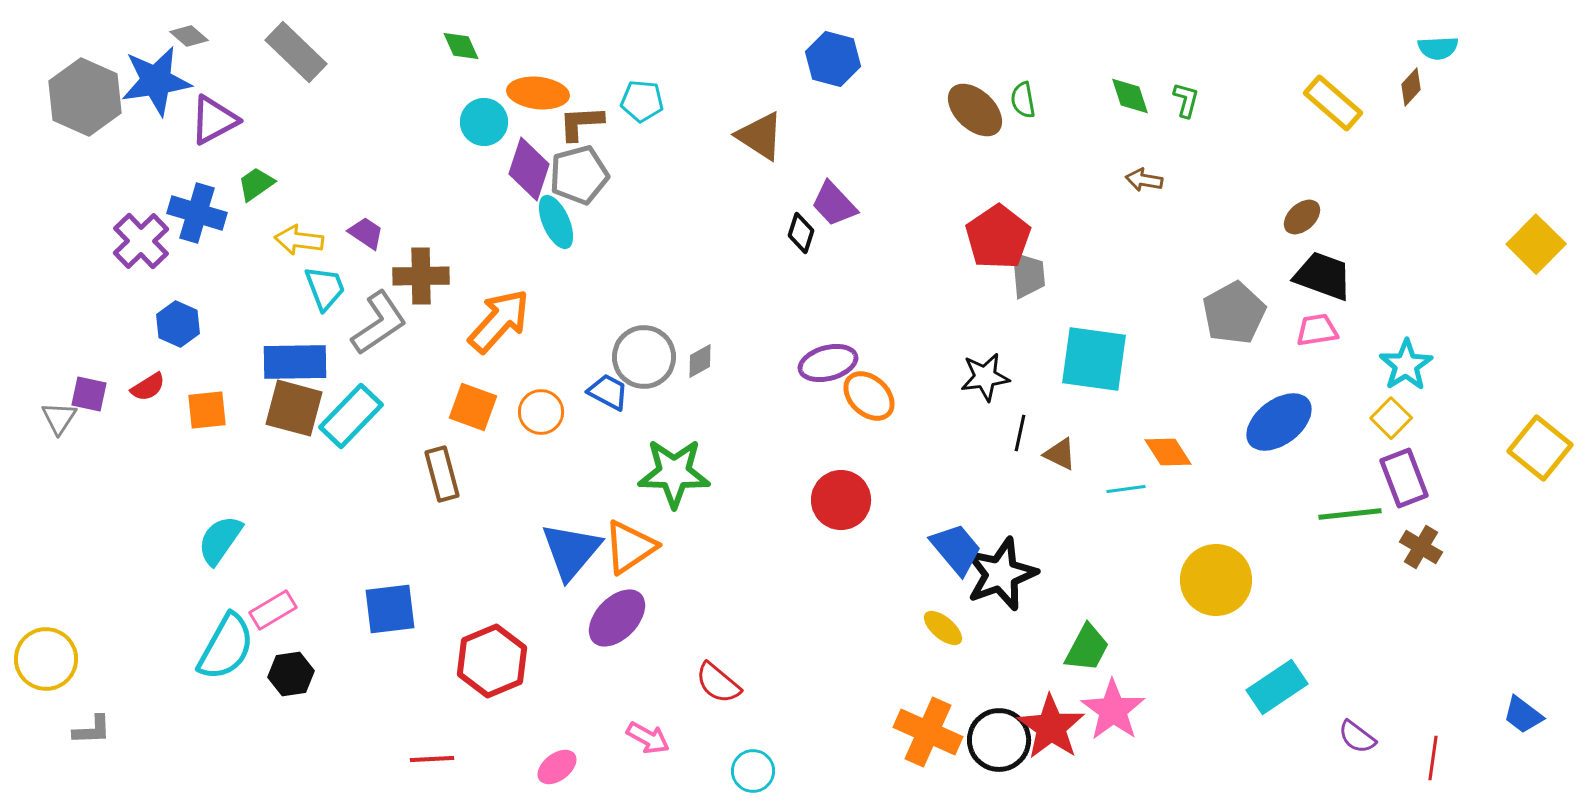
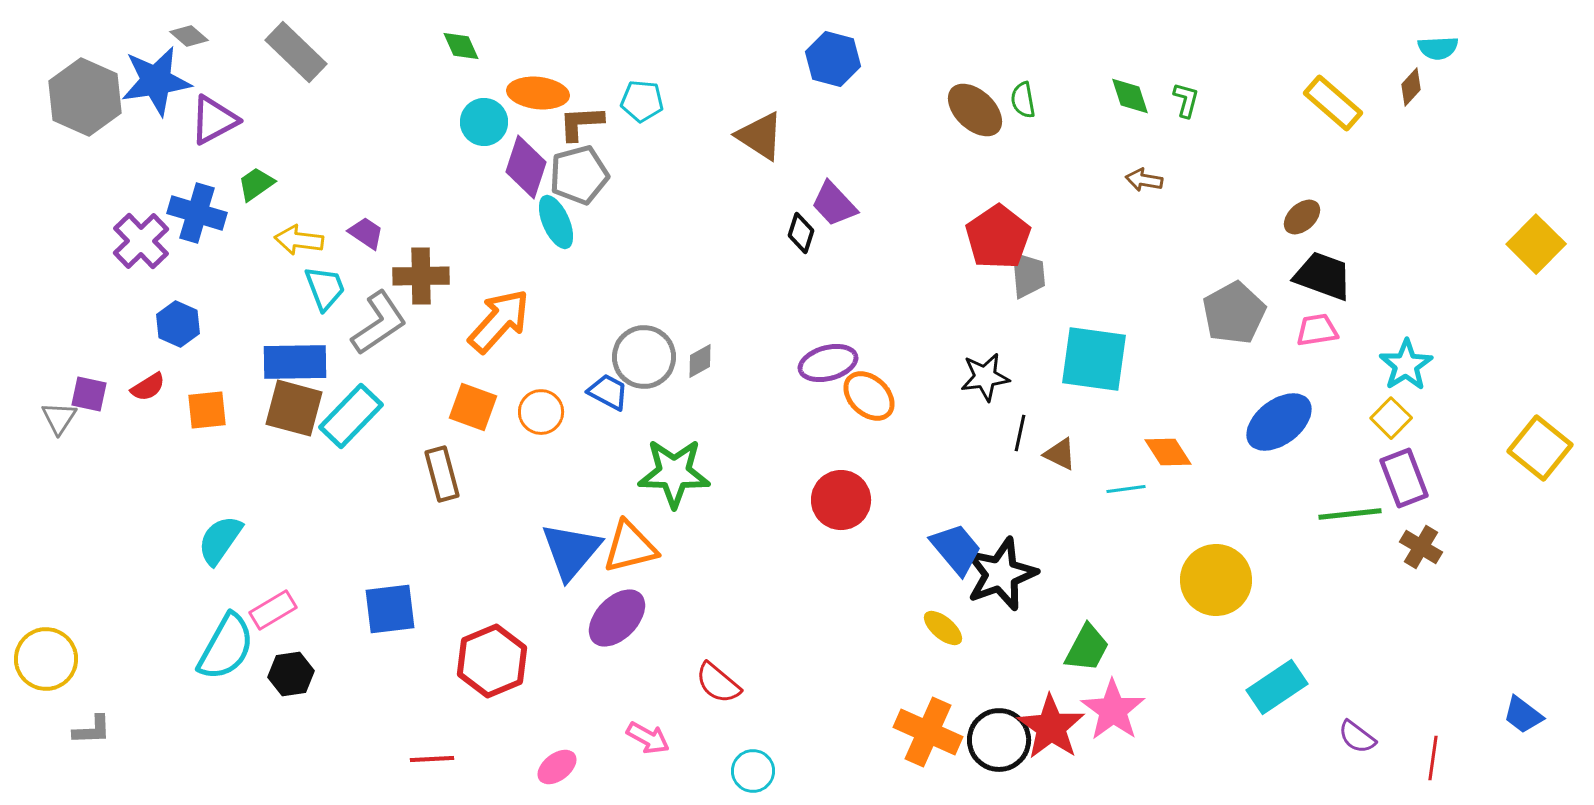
purple diamond at (529, 169): moved 3 px left, 2 px up
orange triangle at (630, 547): rotated 20 degrees clockwise
